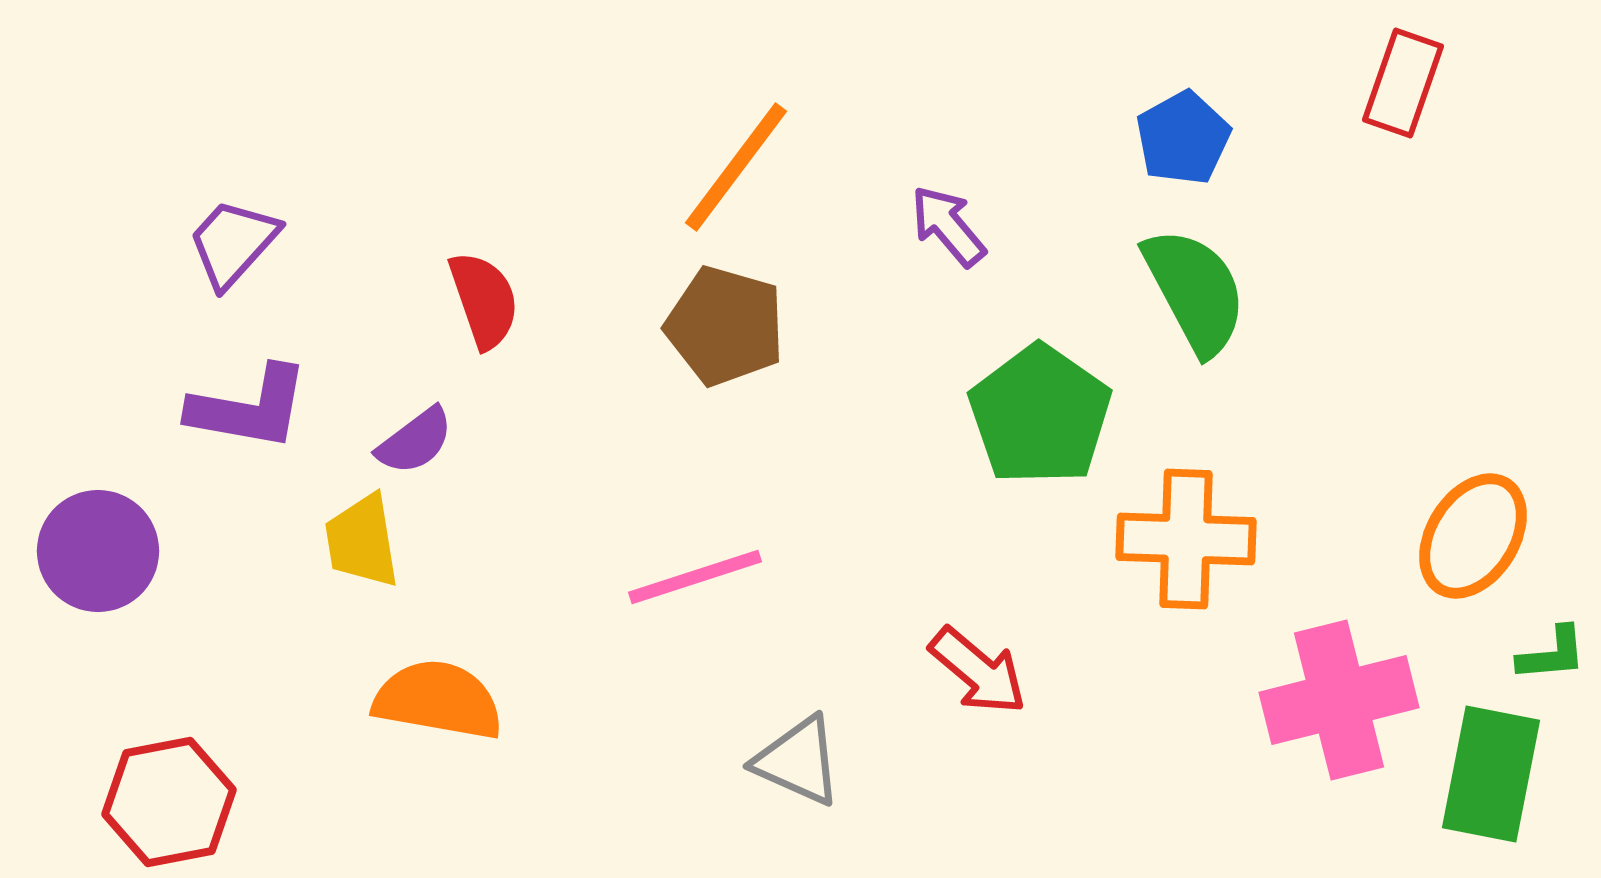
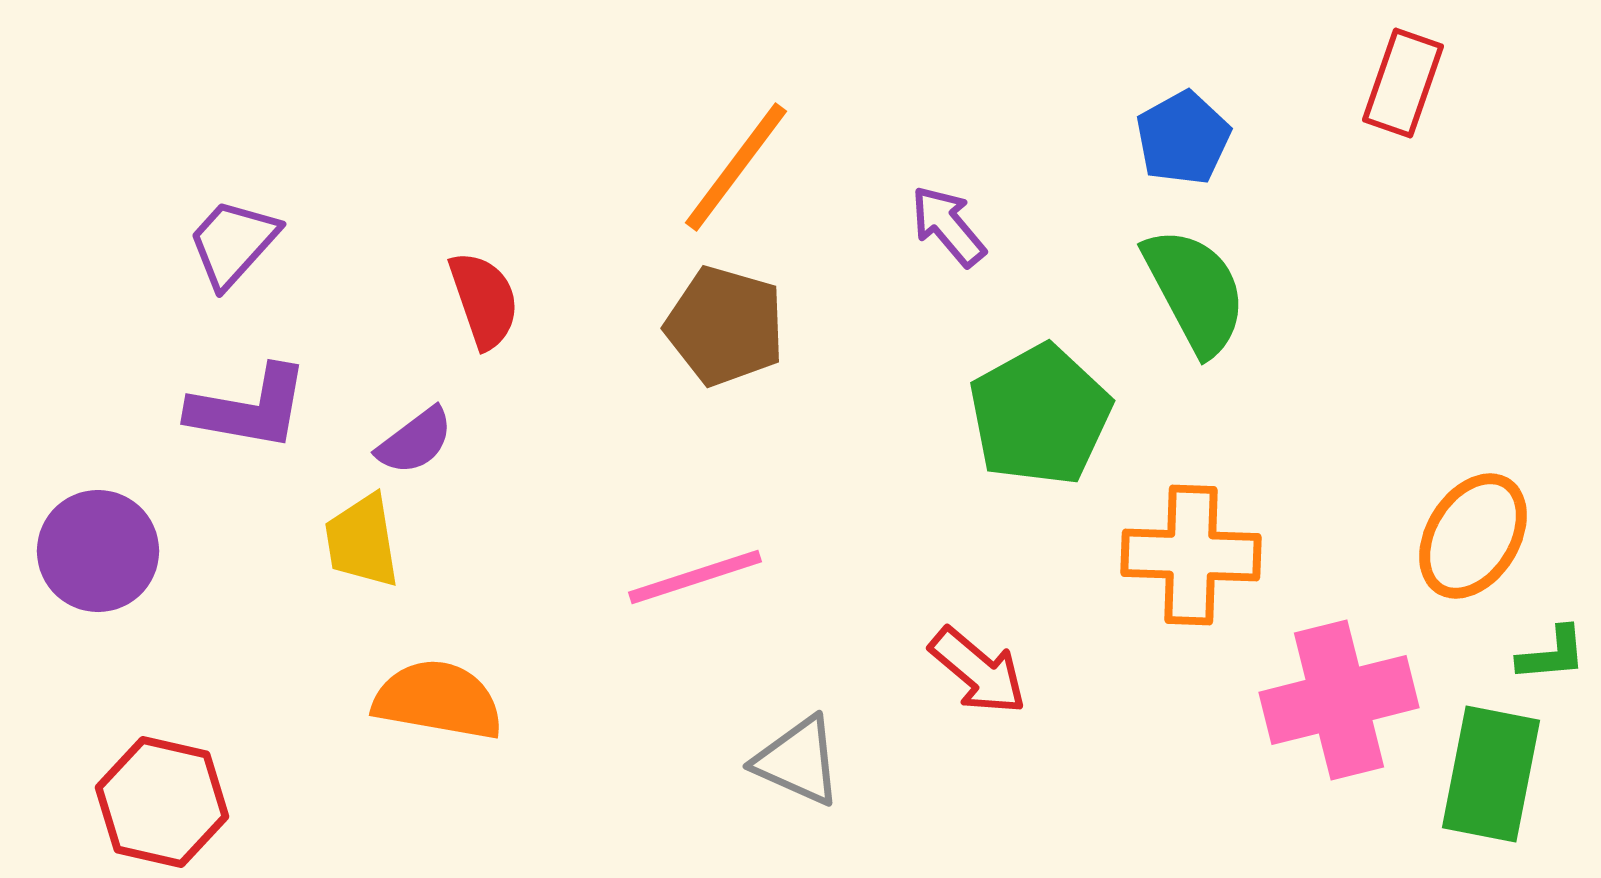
green pentagon: rotated 8 degrees clockwise
orange cross: moved 5 px right, 16 px down
red hexagon: moved 7 px left; rotated 24 degrees clockwise
